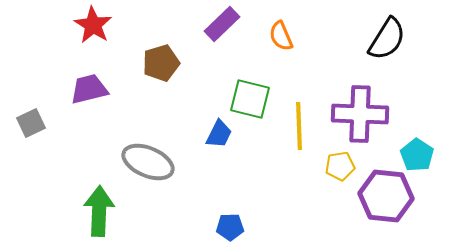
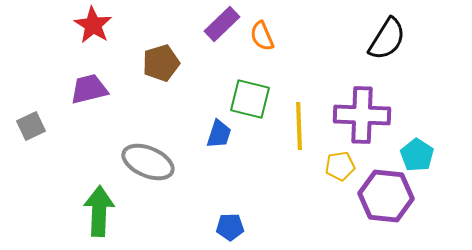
orange semicircle: moved 19 px left
purple cross: moved 2 px right, 1 px down
gray square: moved 3 px down
blue trapezoid: rotated 8 degrees counterclockwise
